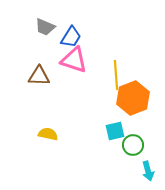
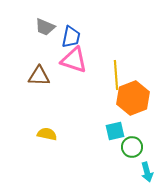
blue trapezoid: rotated 20 degrees counterclockwise
yellow semicircle: moved 1 px left
green circle: moved 1 px left, 2 px down
cyan arrow: moved 1 px left, 1 px down
